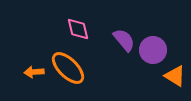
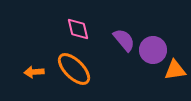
orange ellipse: moved 6 px right, 1 px down
orange triangle: moved 6 px up; rotated 40 degrees counterclockwise
